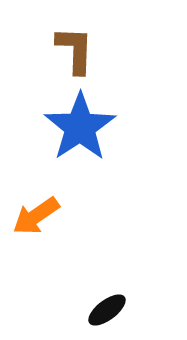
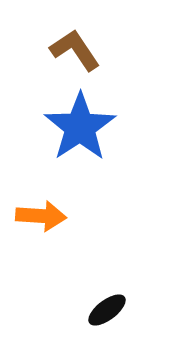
brown L-shape: rotated 36 degrees counterclockwise
orange arrow: moved 5 px right; rotated 141 degrees counterclockwise
